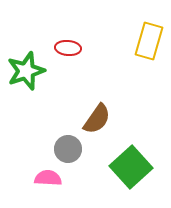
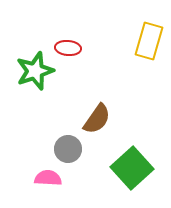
green star: moved 9 px right
green square: moved 1 px right, 1 px down
